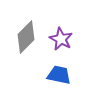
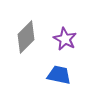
purple star: moved 4 px right
